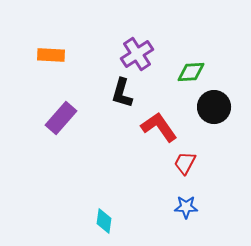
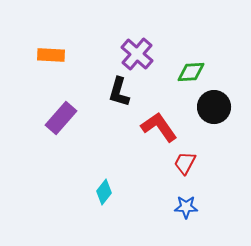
purple cross: rotated 16 degrees counterclockwise
black L-shape: moved 3 px left, 1 px up
cyan diamond: moved 29 px up; rotated 30 degrees clockwise
